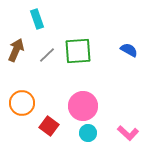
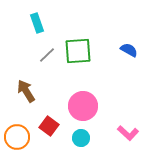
cyan rectangle: moved 4 px down
brown arrow: moved 10 px right, 41 px down; rotated 55 degrees counterclockwise
orange circle: moved 5 px left, 34 px down
cyan circle: moved 7 px left, 5 px down
